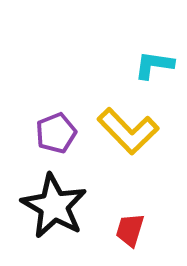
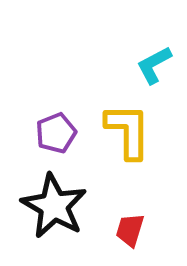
cyan L-shape: rotated 36 degrees counterclockwise
yellow L-shape: rotated 136 degrees counterclockwise
